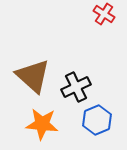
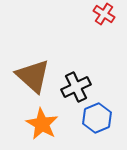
blue hexagon: moved 2 px up
orange star: rotated 24 degrees clockwise
